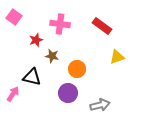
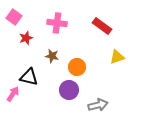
pink cross: moved 3 px left, 1 px up
red star: moved 10 px left, 2 px up
orange circle: moved 2 px up
black triangle: moved 3 px left
purple circle: moved 1 px right, 3 px up
gray arrow: moved 2 px left
